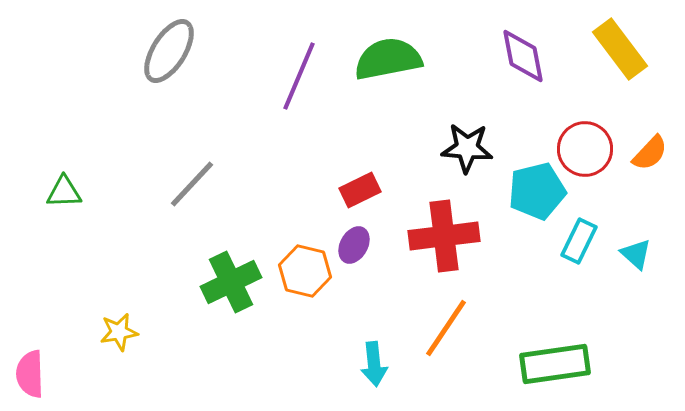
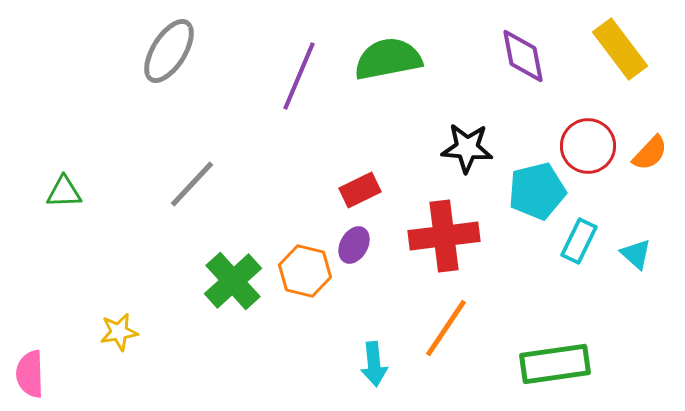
red circle: moved 3 px right, 3 px up
green cross: moved 2 px right, 1 px up; rotated 16 degrees counterclockwise
